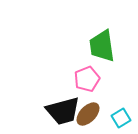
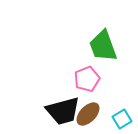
green trapezoid: moved 1 px right; rotated 12 degrees counterclockwise
cyan square: moved 1 px right, 1 px down
